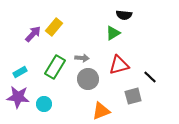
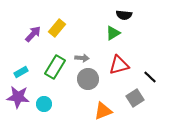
yellow rectangle: moved 3 px right, 1 px down
cyan rectangle: moved 1 px right
gray square: moved 2 px right, 2 px down; rotated 18 degrees counterclockwise
orange triangle: moved 2 px right
